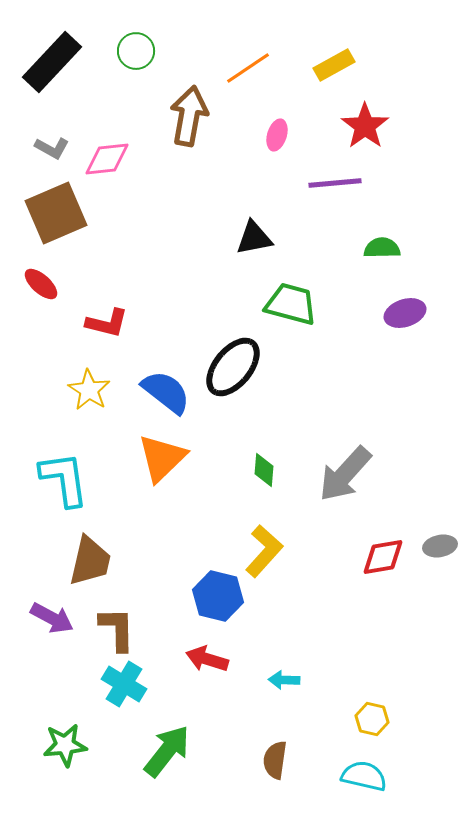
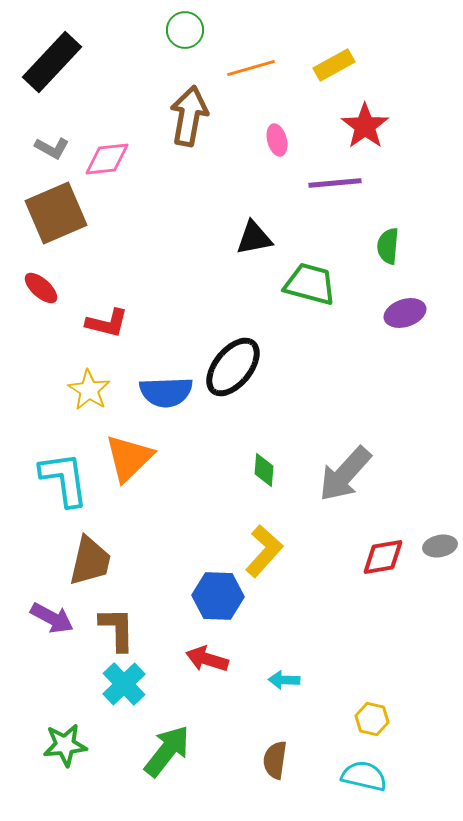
green circle: moved 49 px right, 21 px up
orange line: moved 3 px right; rotated 18 degrees clockwise
pink ellipse: moved 5 px down; rotated 32 degrees counterclockwise
green semicircle: moved 6 px right, 2 px up; rotated 84 degrees counterclockwise
red ellipse: moved 4 px down
green trapezoid: moved 19 px right, 20 px up
blue semicircle: rotated 140 degrees clockwise
orange triangle: moved 33 px left
blue hexagon: rotated 12 degrees counterclockwise
cyan cross: rotated 15 degrees clockwise
